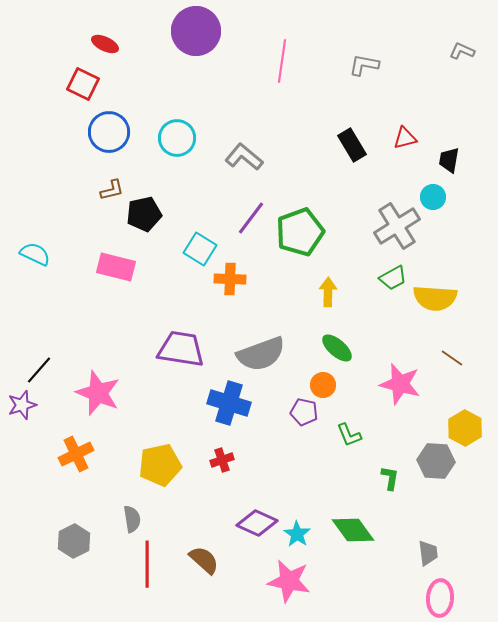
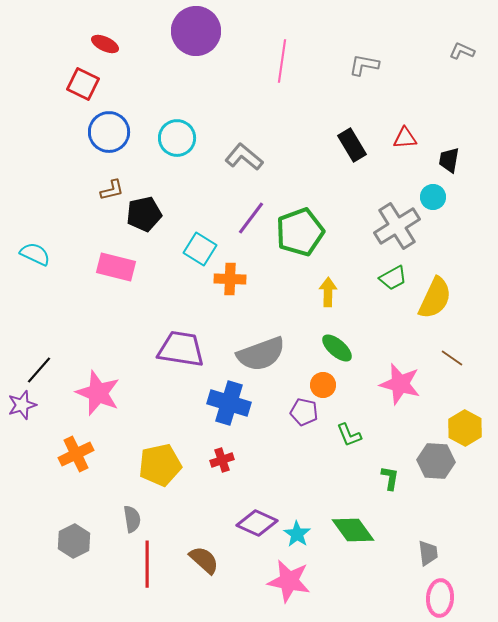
red triangle at (405, 138): rotated 10 degrees clockwise
yellow semicircle at (435, 298): rotated 69 degrees counterclockwise
